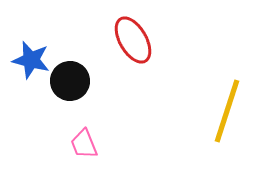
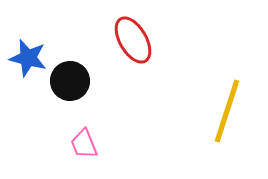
blue star: moved 3 px left, 2 px up
